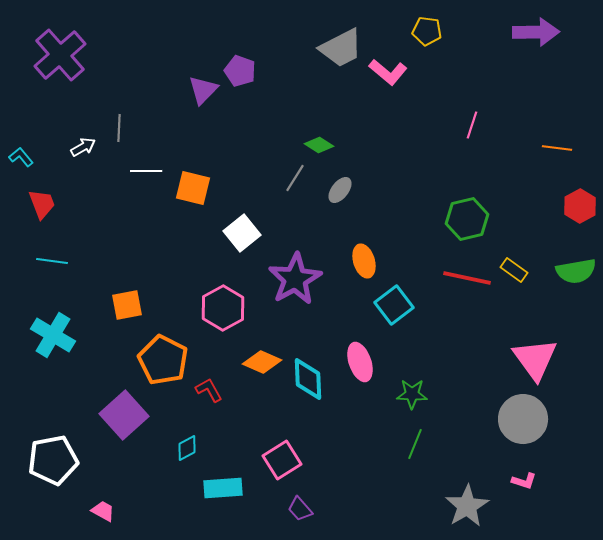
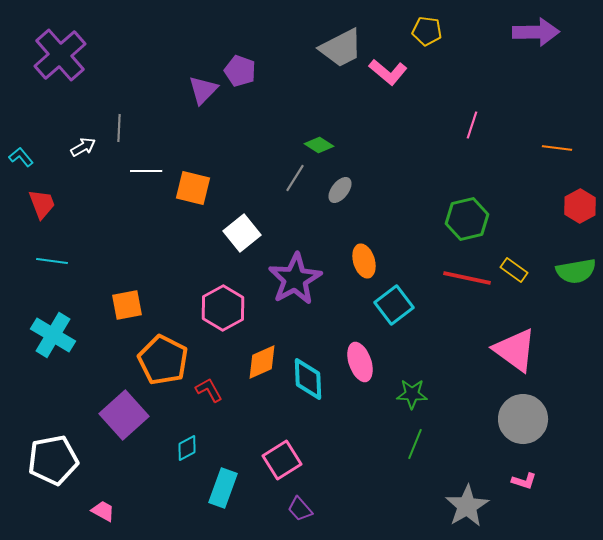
pink triangle at (535, 359): moved 20 px left, 9 px up; rotated 18 degrees counterclockwise
orange diamond at (262, 362): rotated 48 degrees counterclockwise
cyan rectangle at (223, 488): rotated 66 degrees counterclockwise
